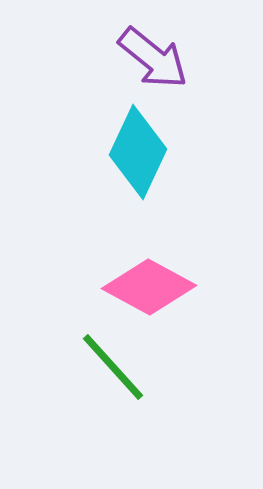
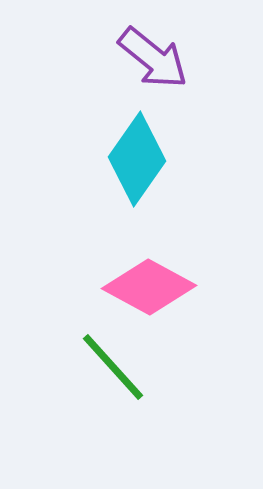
cyan diamond: moved 1 px left, 7 px down; rotated 10 degrees clockwise
